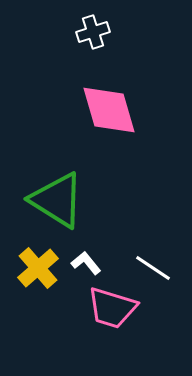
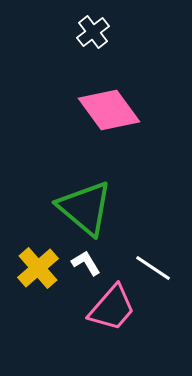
white cross: rotated 20 degrees counterclockwise
pink diamond: rotated 20 degrees counterclockwise
green triangle: moved 28 px right, 8 px down; rotated 8 degrees clockwise
white L-shape: rotated 8 degrees clockwise
pink trapezoid: rotated 66 degrees counterclockwise
